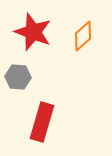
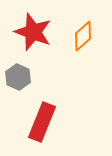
gray hexagon: rotated 20 degrees clockwise
red rectangle: rotated 6 degrees clockwise
